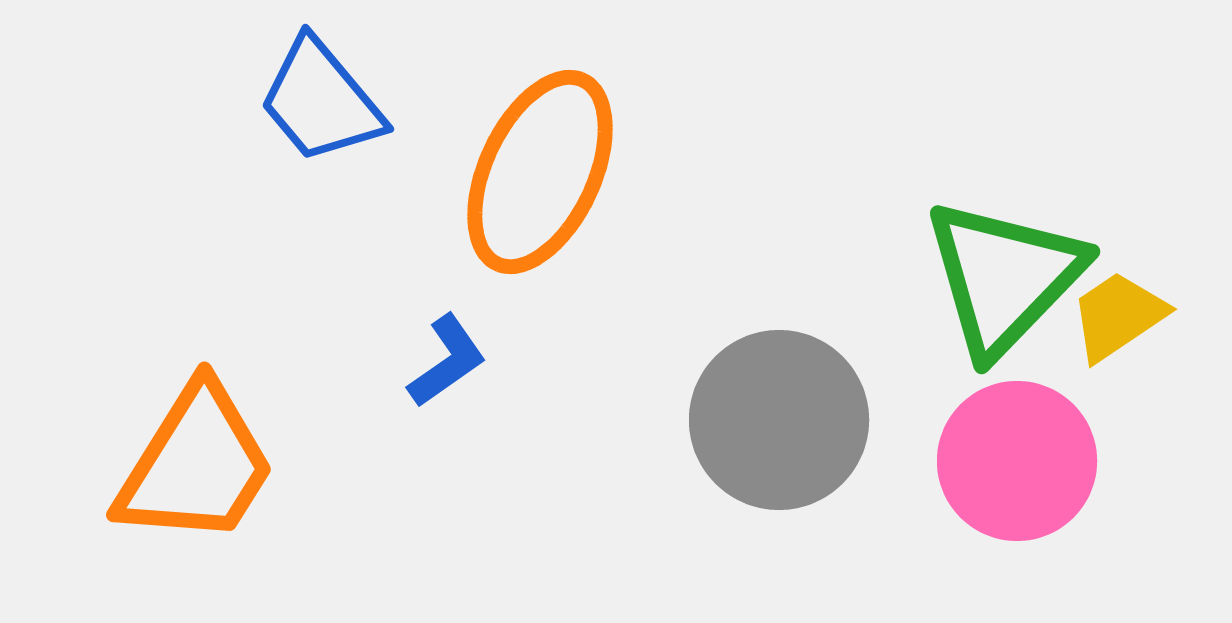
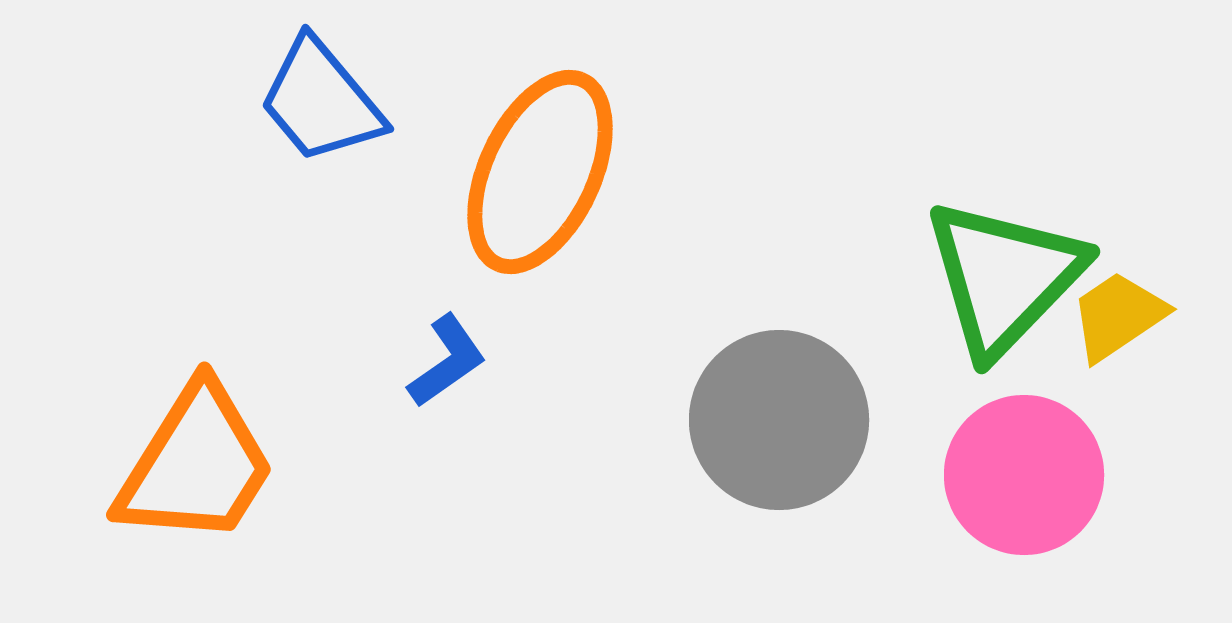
pink circle: moved 7 px right, 14 px down
